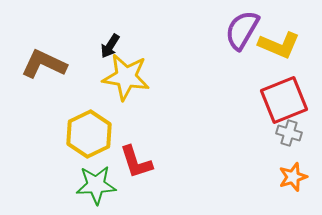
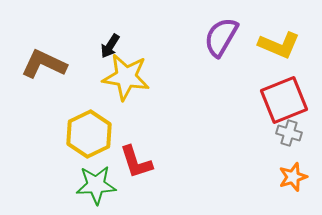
purple semicircle: moved 21 px left, 7 px down
